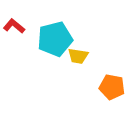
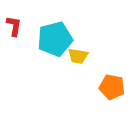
red L-shape: rotated 60 degrees clockwise
